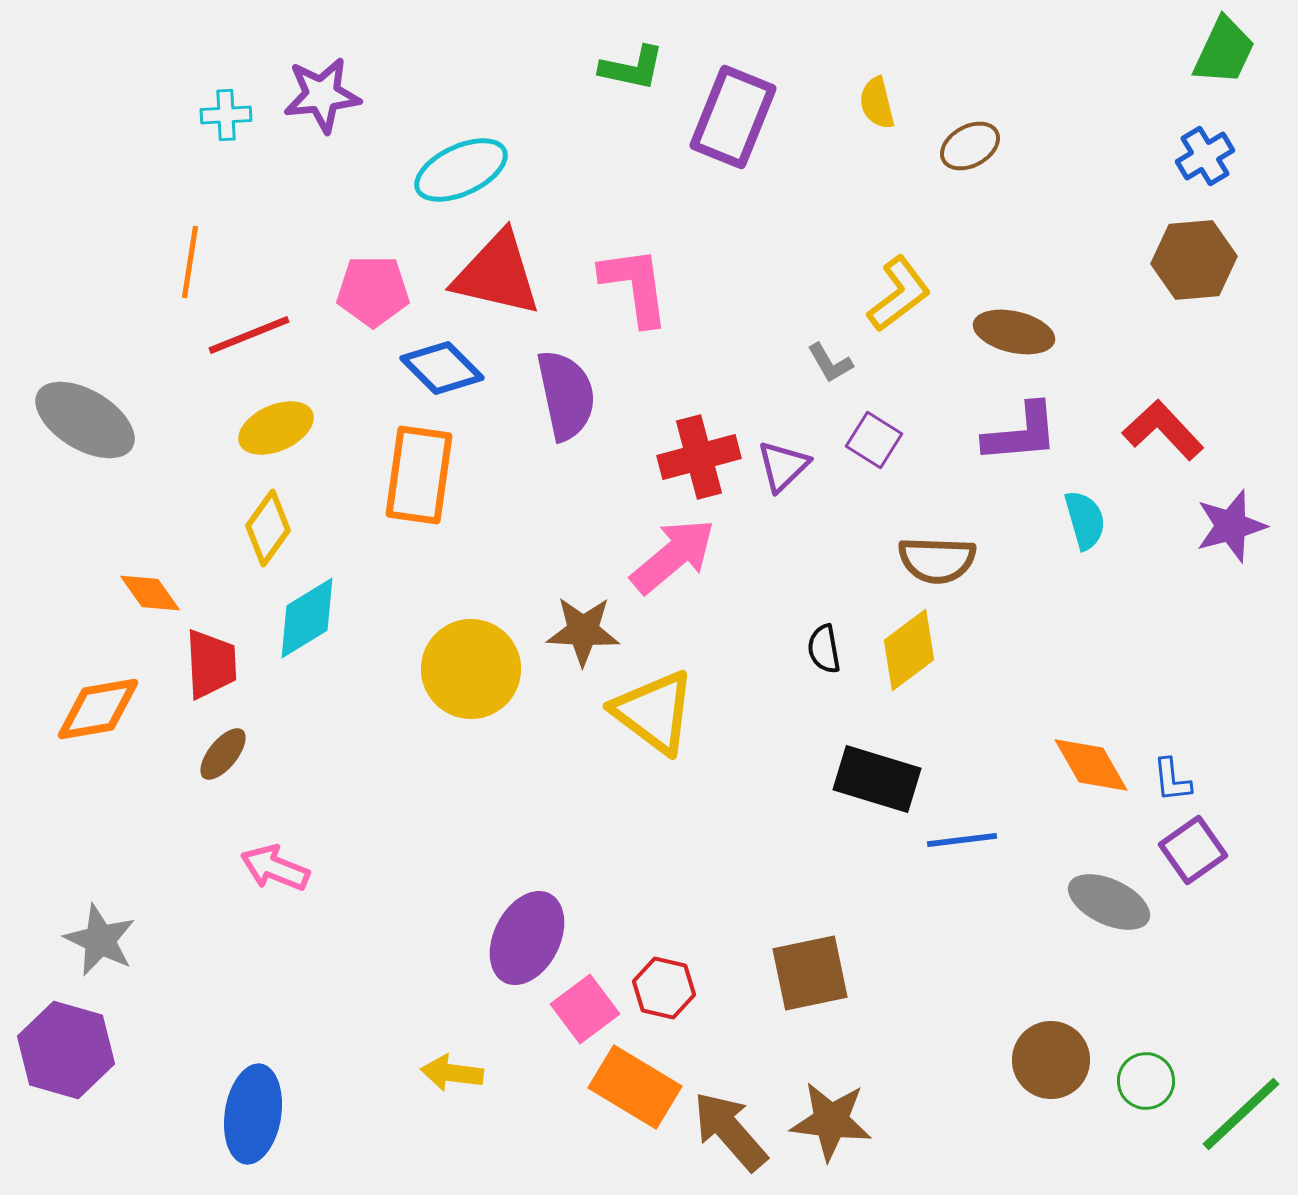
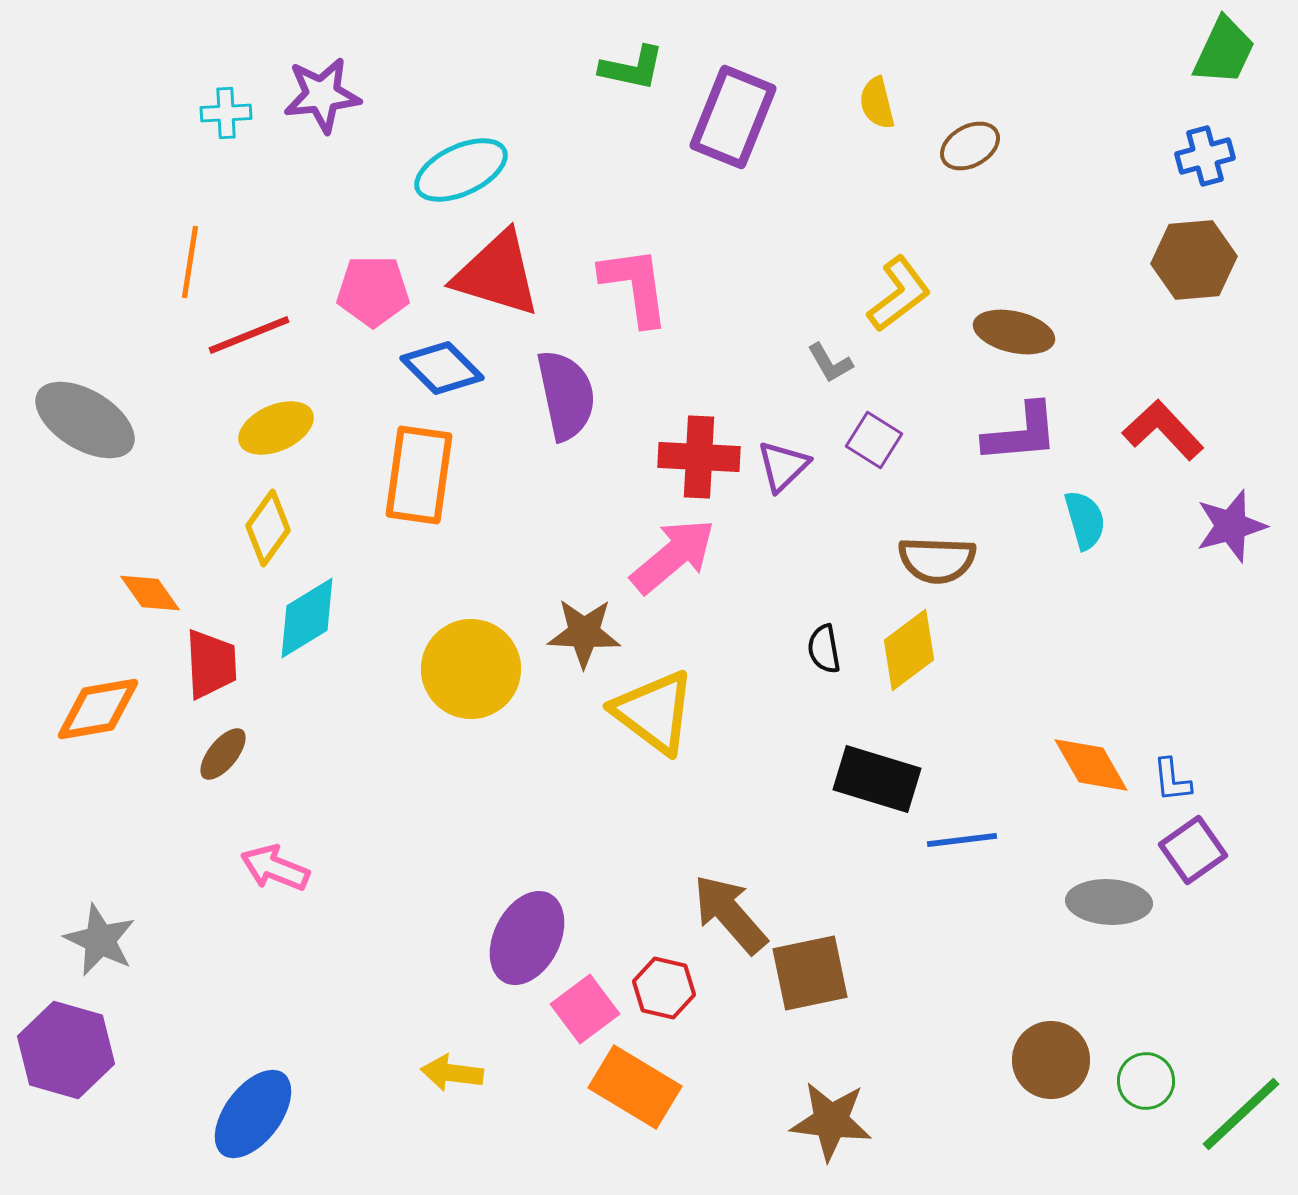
cyan cross at (226, 115): moved 2 px up
blue cross at (1205, 156): rotated 16 degrees clockwise
red triangle at (497, 274): rotated 4 degrees clockwise
red cross at (699, 457): rotated 18 degrees clockwise
brown star at (583, 631): moved 1 px right, 2 px down
gray ellipse at (1109, 902): rotated 22 degrees counterclockwise
blue ellipse at (253, 1114): rotated 28 degrees clockwise
brown arrow at (730, 1131): moved 217 px up
